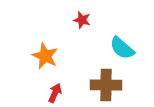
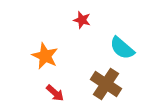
brown cross: moved 1 px up; rotated 32 degrees clockwise
red arrow: rotated 108 degrees clockwise
